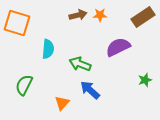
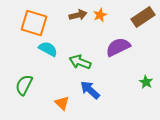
orange star: rotated 24 degrees counterclockwise
orange square: moved 17 px right
cyan semicircle: rotated 66 degrees counterclockwise
green arrow: moved 2 px up
green star: moved 1 px right, 2 px down; rotated 24 degrees counterclockwise
orange triangle: rotated 28 degrees counterclockwise
